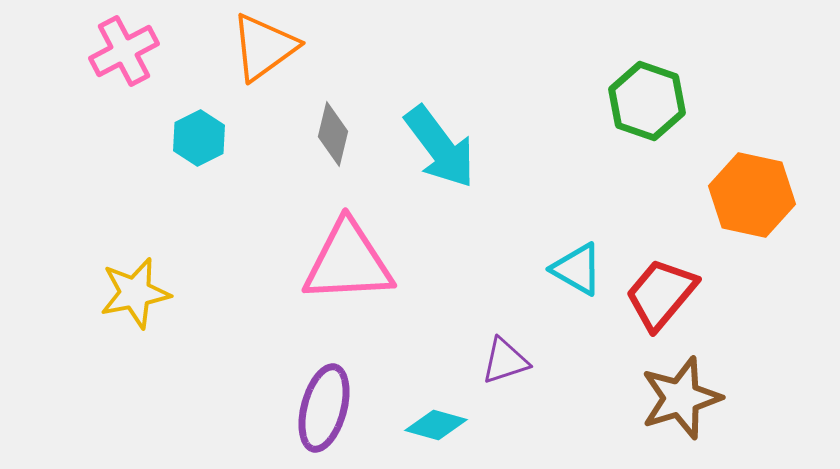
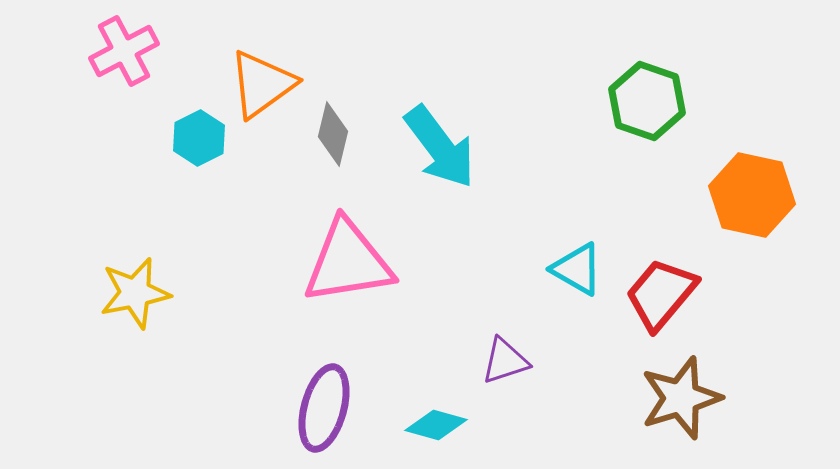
orange triangle: moved 2 px left, 37 px down
pink triangle: rotated 6 degrees counterclockwise
